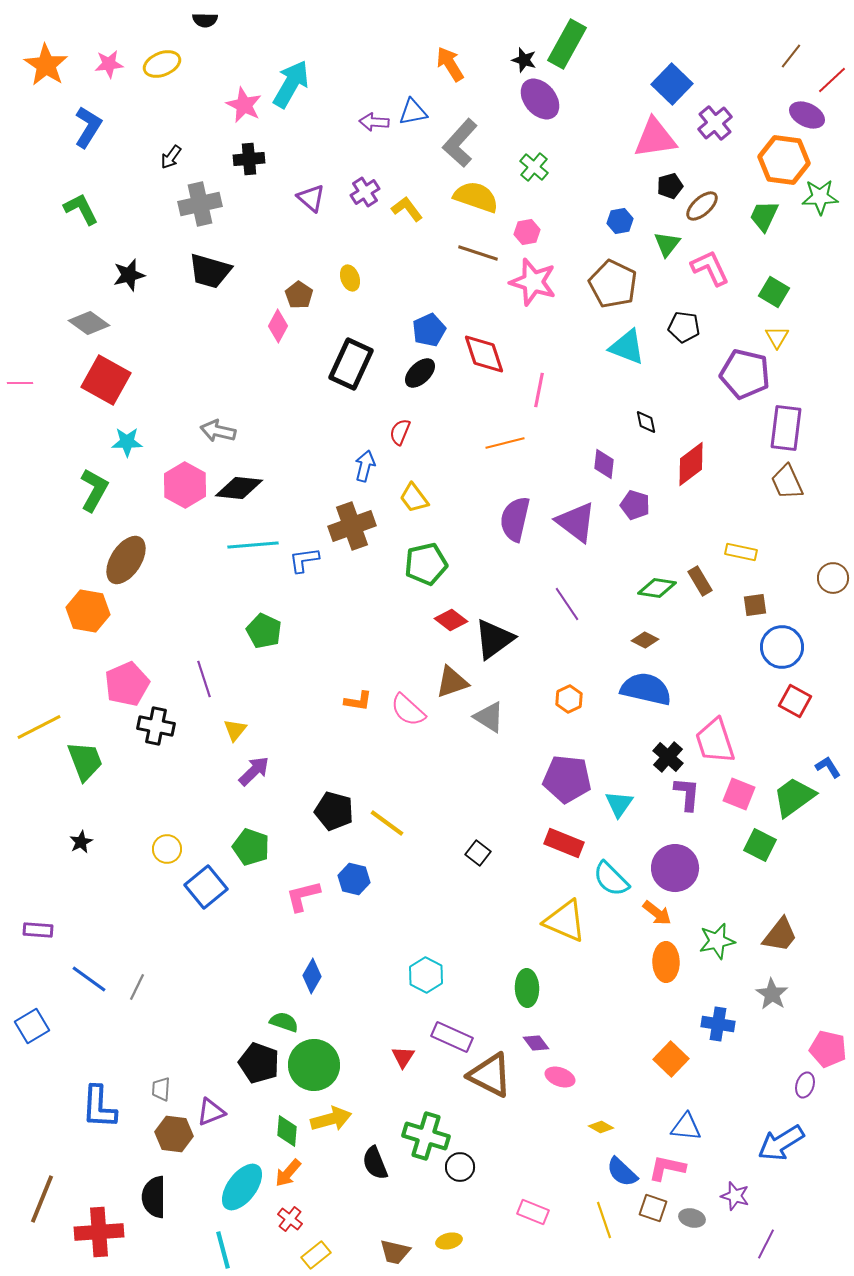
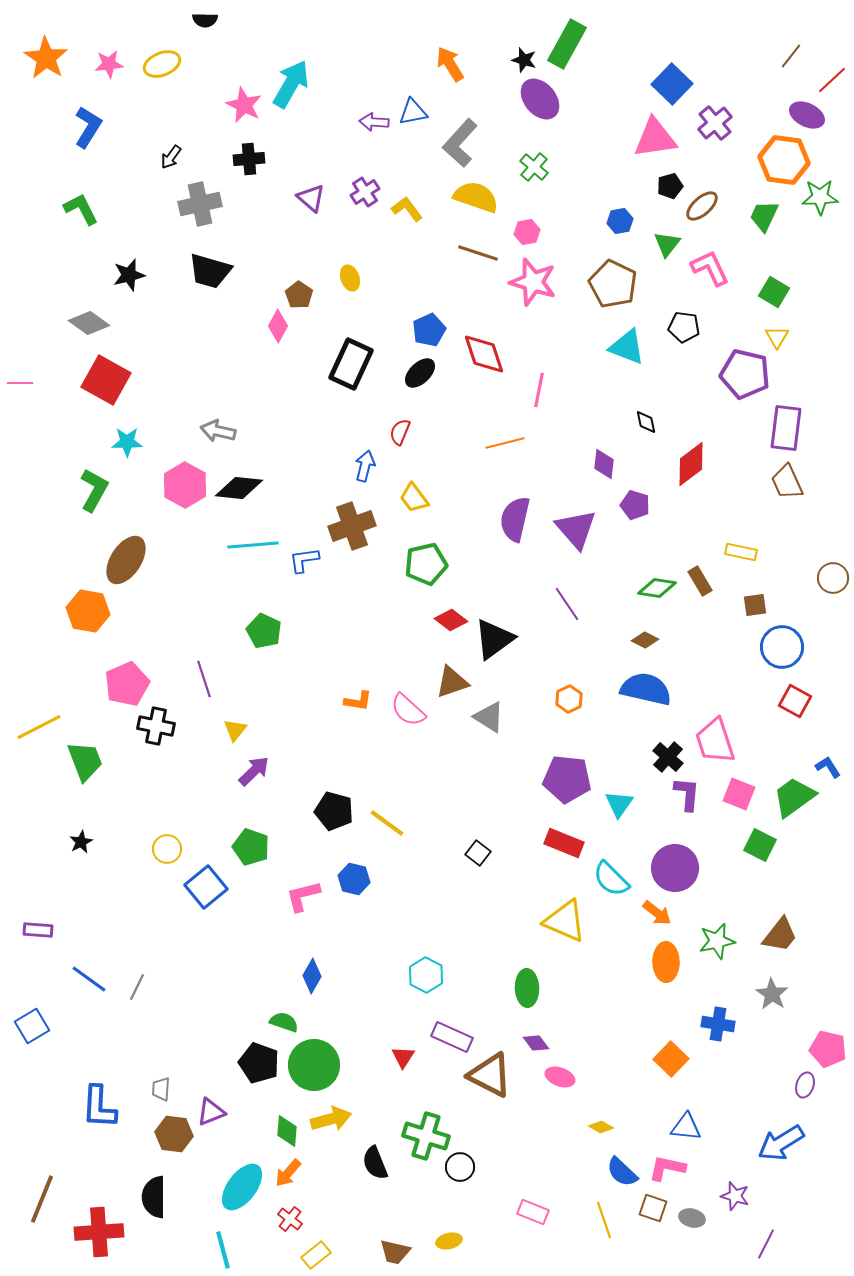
orange star at (46, 65): moved 7 px up
purple triangle at (576, 522): moved 7 px down; rotated 12 degrees clockwise
